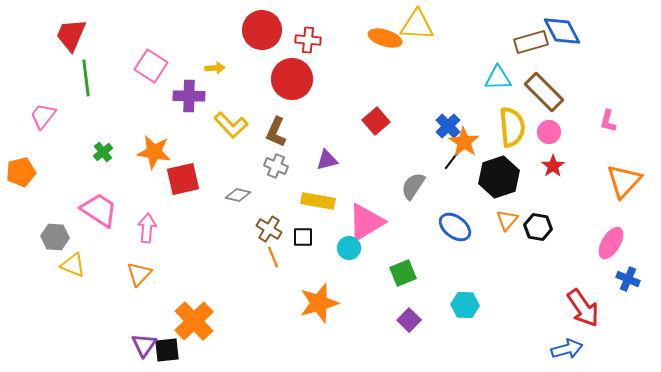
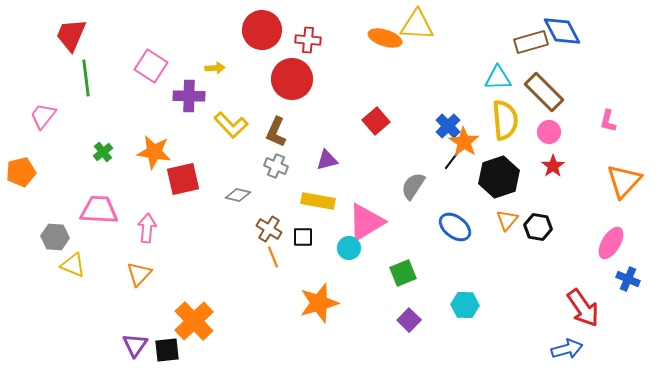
yellow semicircle at (512, 127): moved 7 px left, 7 px up
pink trapezoid at (99, 210): rotated 30 degrees counterclockwise
purple triangle at (144, 345): moved 9 px left
